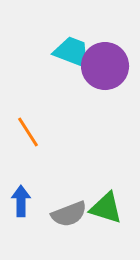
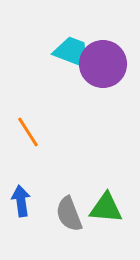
purple circle: moved 2 px left, 2 px up
blue arrow: rotated 8 degrees counterclockwise
green triangle: rotated 12 degrees counterclockwise
gray semicircle: rotated 90 degrees clockwise
